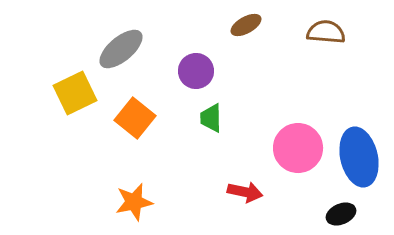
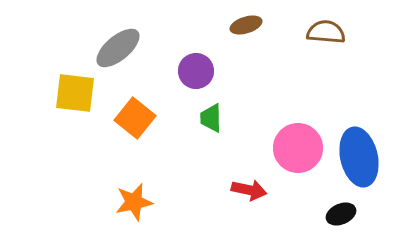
brown ellipse: rotated 12 degrees clockwise
gray ellipse: moved 3 px left, 1 px up
yellow square: rotated 33 degrees clockwise
red arrow: moved 4 px right, 2 px up
